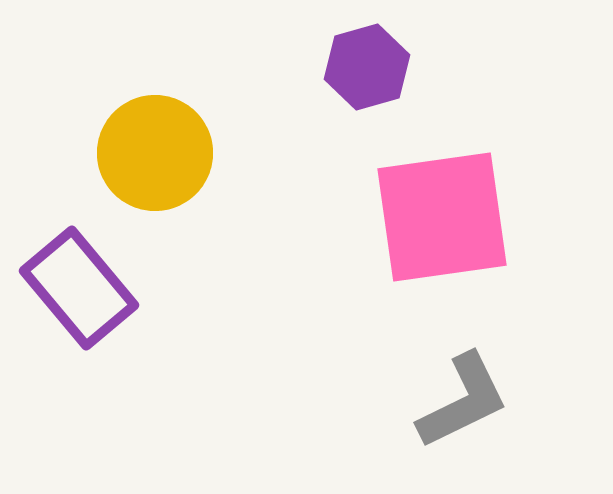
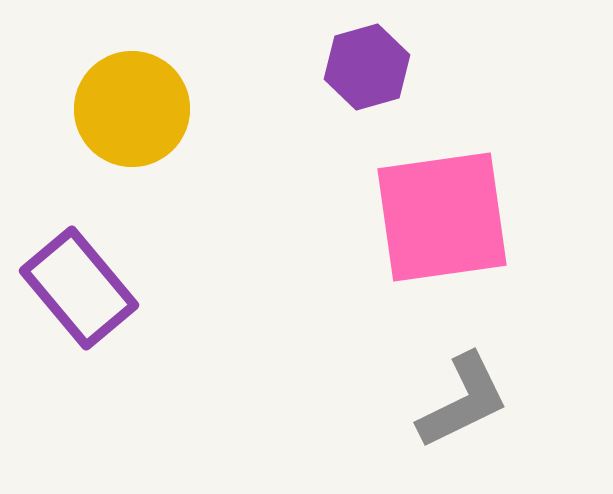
yellow circle: moved 23 px left, 44 px up
